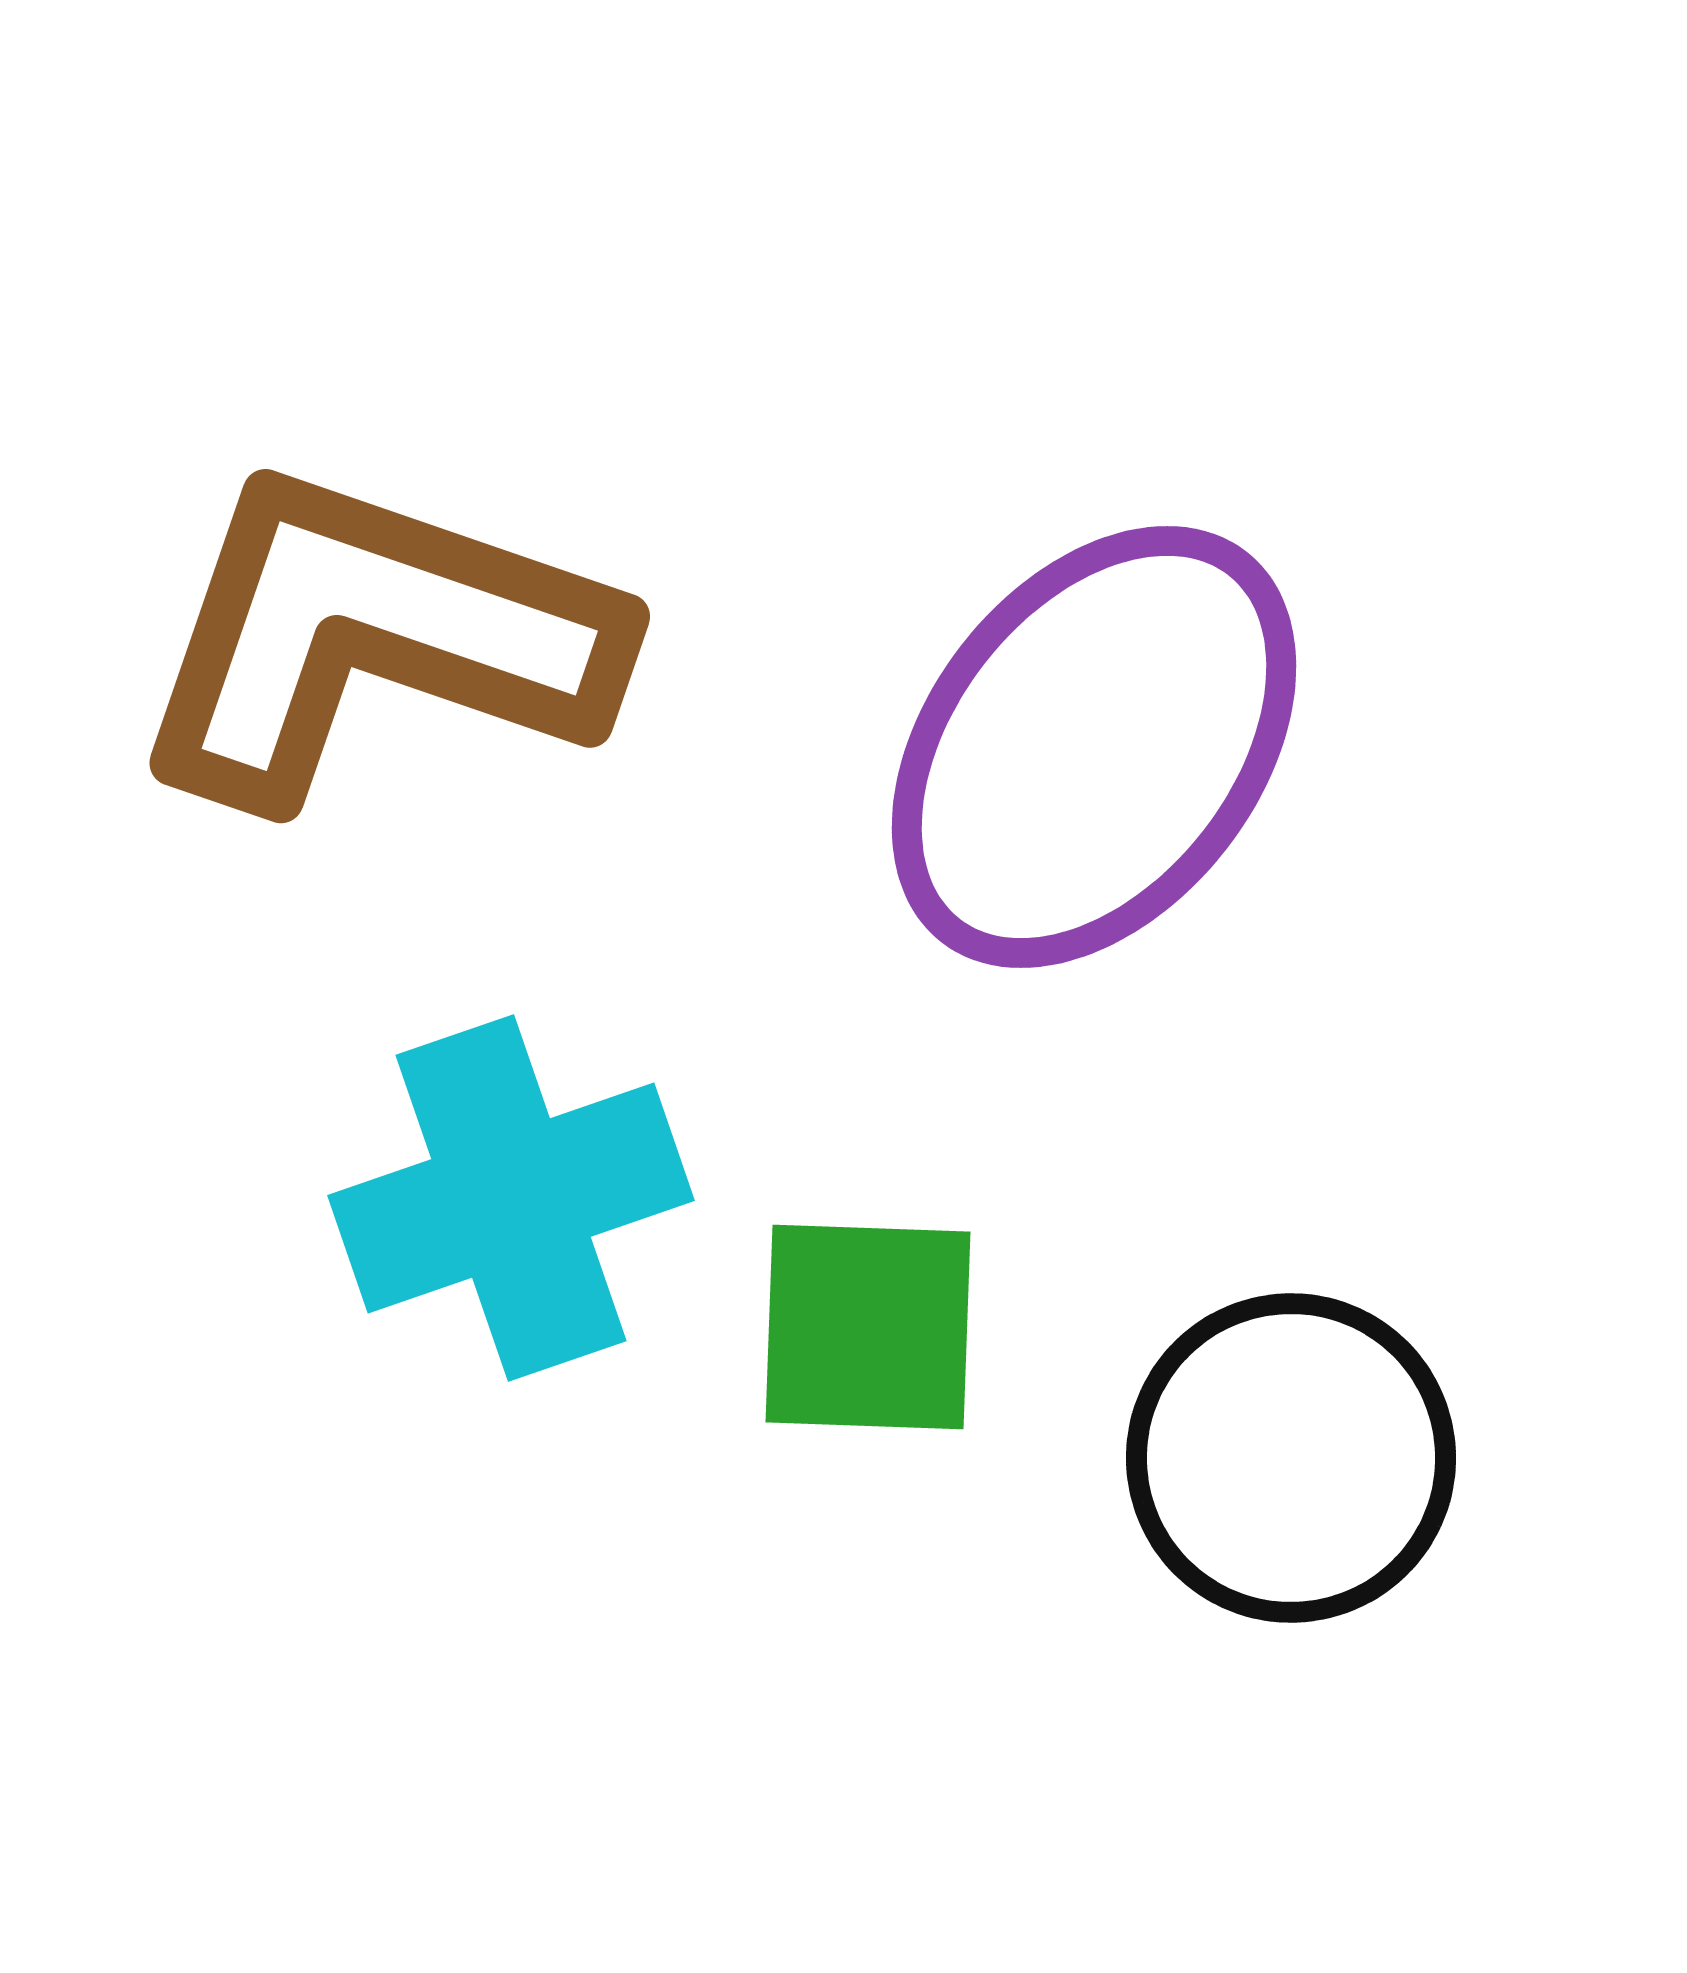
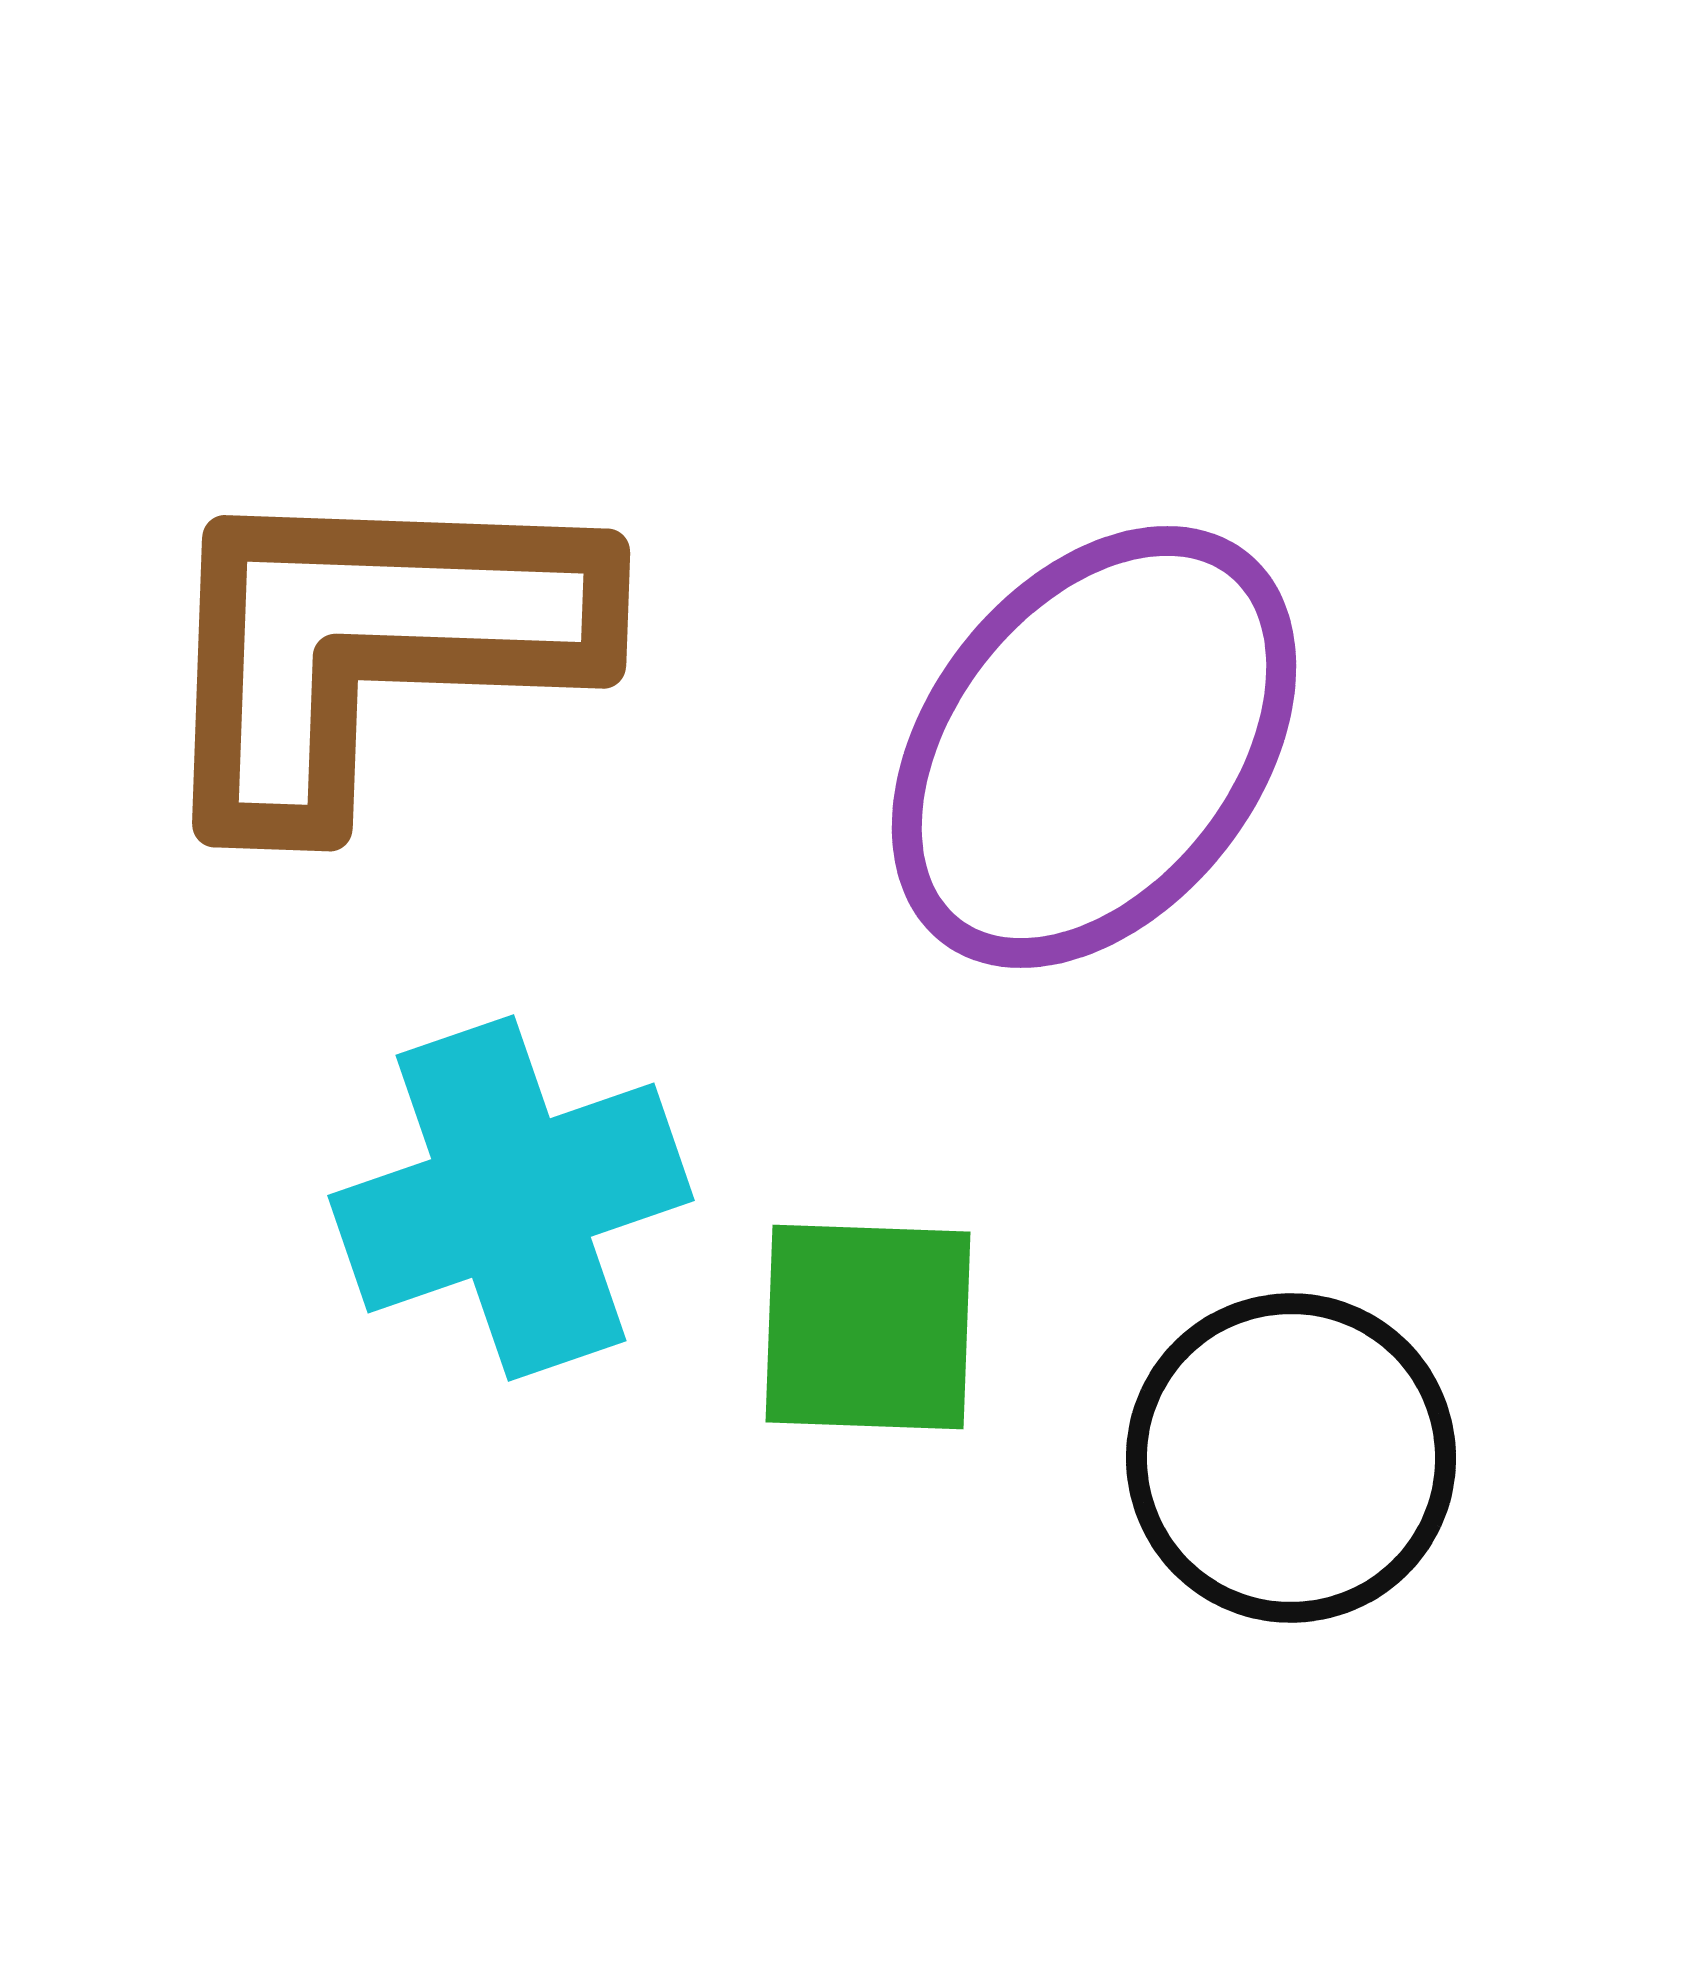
brown L-shape: moved 3 px left, 8 px down; rotated 17 degrees counterclockwise
